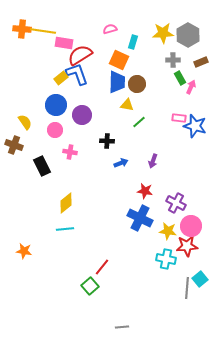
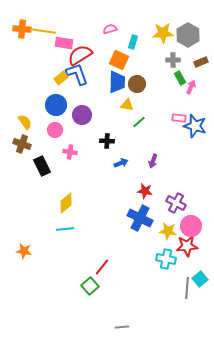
brown cross at (14, 145): moved 8 px right, 1 px up
